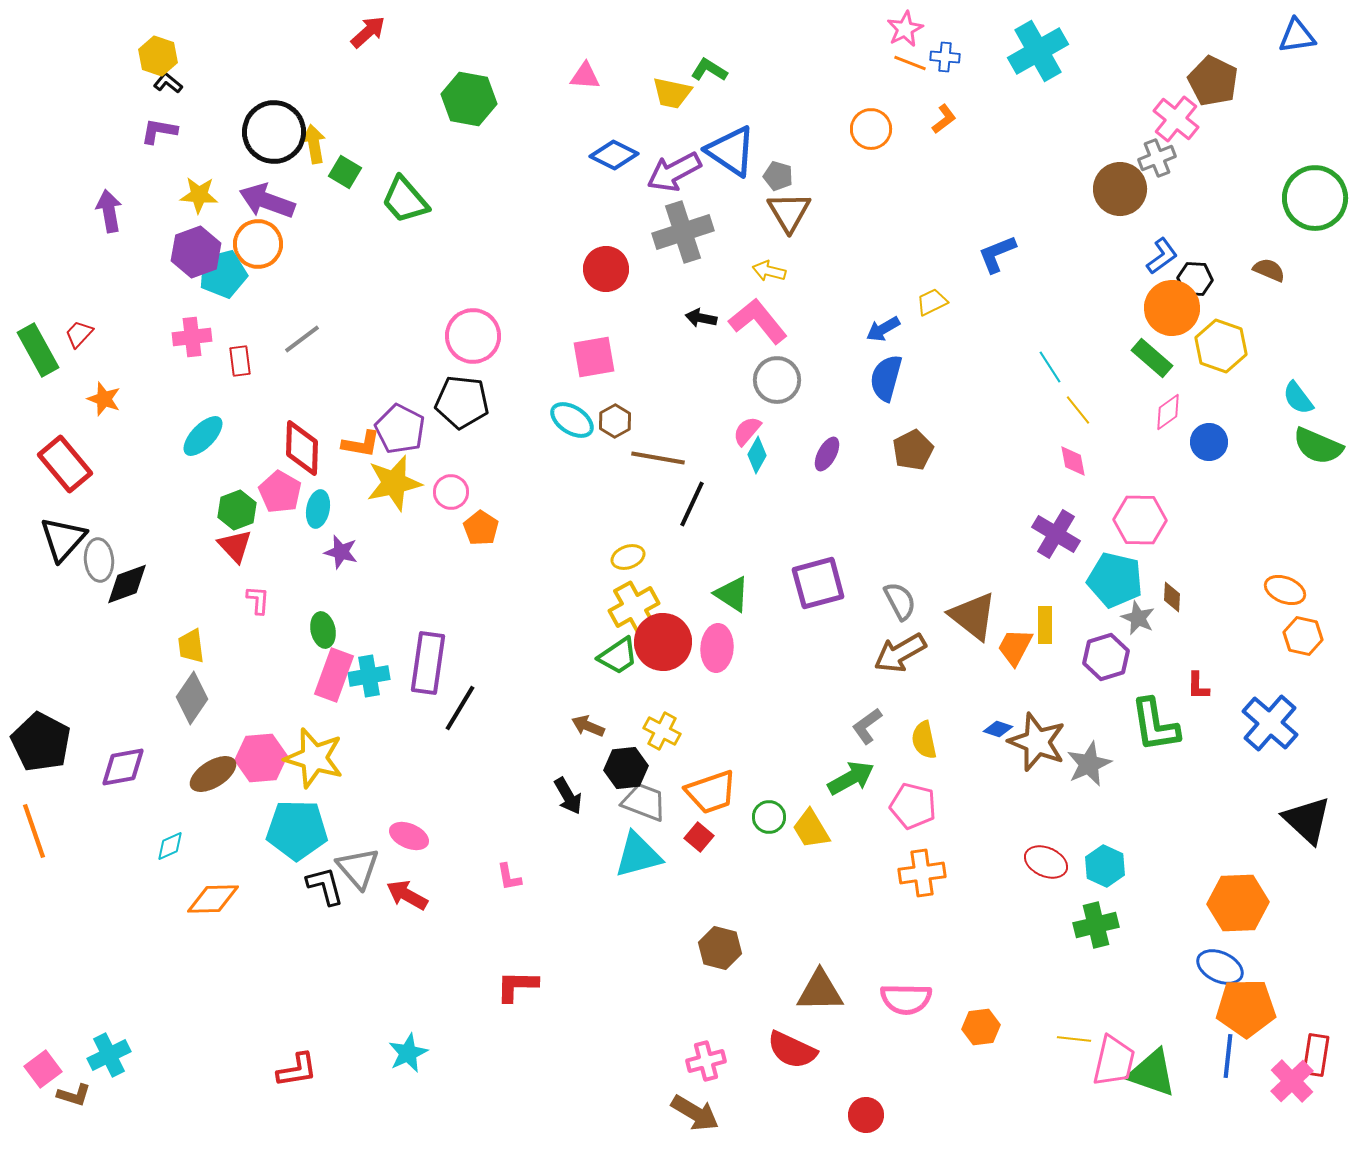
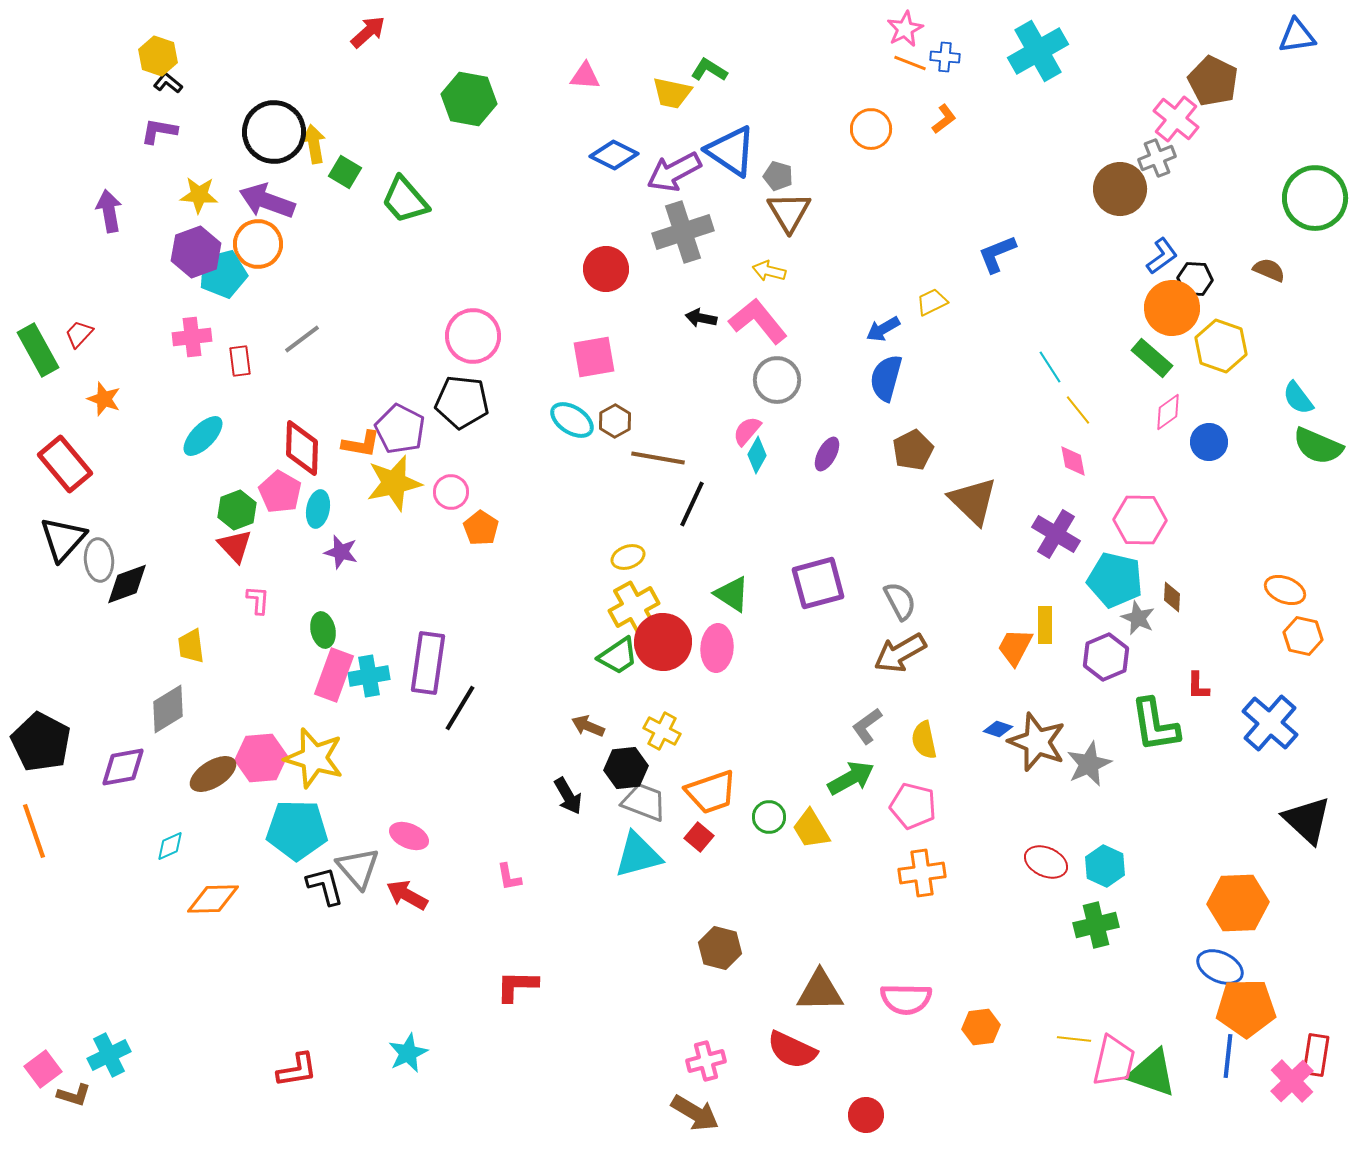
brown triangle at (973, 616): moved 115 px up; rotated 6 degrees clockwise
purple hexagon at (1106, 657): rotated 6 degrees counterclockwise
gray diamond at (192, 698): moved 24 px left, 11 px down; rotated 24 degrees clockwise
